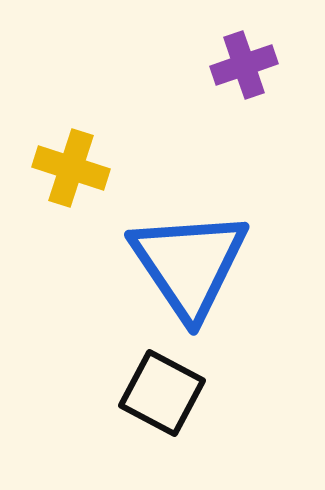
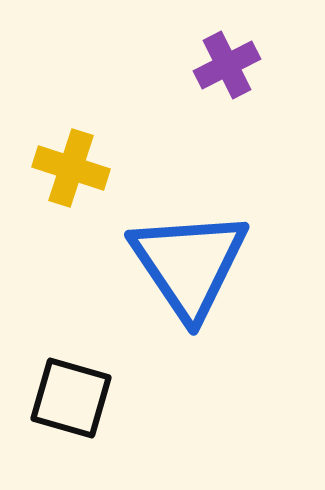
purple cross: moved 17 px left; rotated 8 degrees counterclockwise
black square: moved 91 px left, 5 px down; rotated 12 degrees counterclockwise
